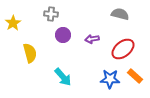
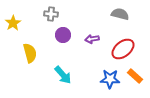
cyan arrow: moved 2 px up
